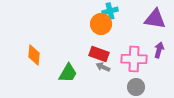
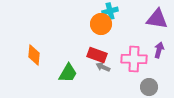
purple triangle: moved 2 px right
red rectangle: moved 2 px left, 1 px down
gray circle: moved 13 px right
